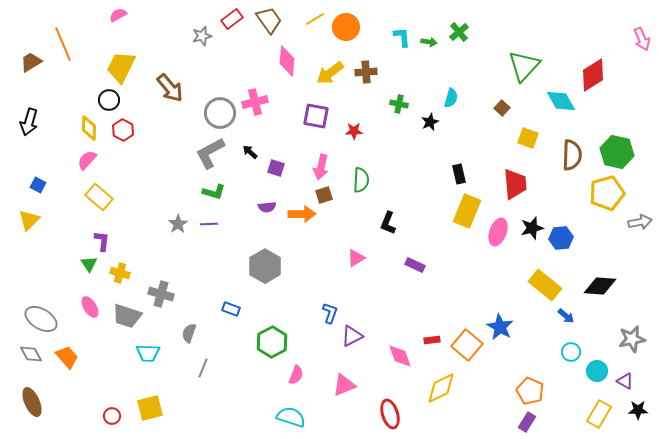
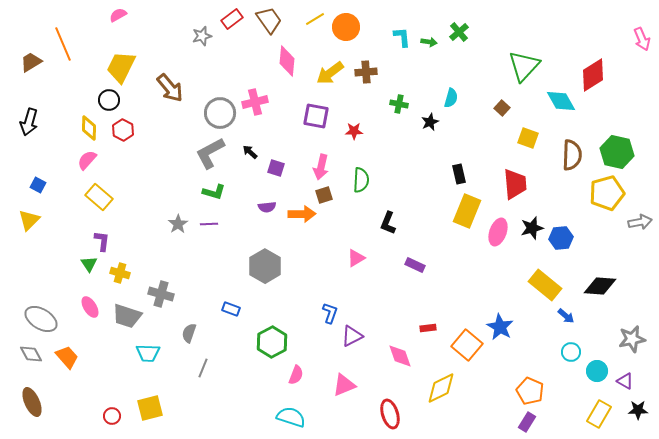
red rectangle at (432, 340): moved 4 px left, 12 px up
